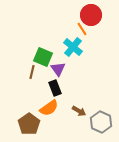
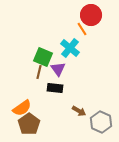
cyan cross: moved 3 px left, 1 px down
brown line: moved 7 px right
black rectangle: rotated 63 degrees counterclockwise
orange semicircle: moved 27 px left
